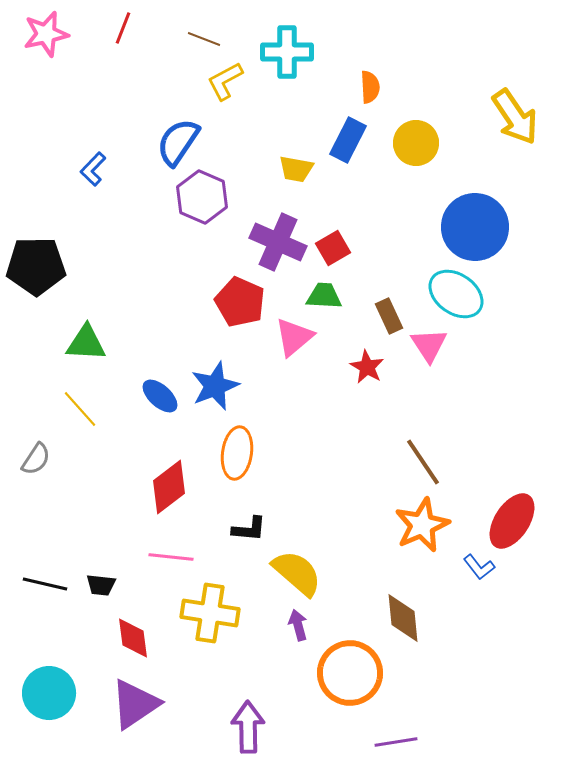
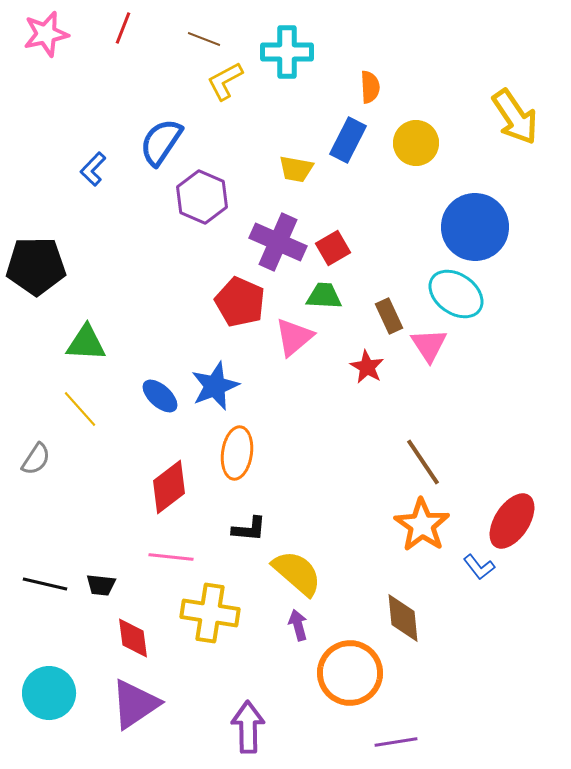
blue semicircle at (178, 142): moved 17 px left
orange star at (422, 525): rotated 14 degrees counterclockwise
